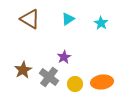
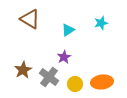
cyan triangle: moved 11 px down
cyan star: rotated 24 degrees clockwise
